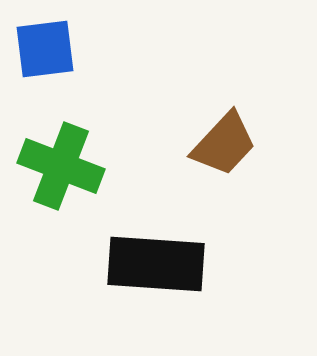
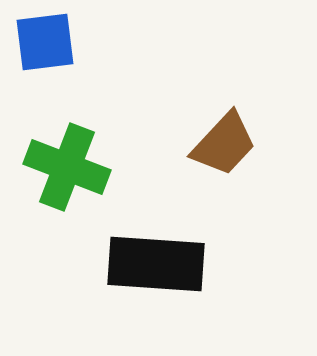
blue square: moved 7 px up
green cross: moved 6 px right, 1 px down
